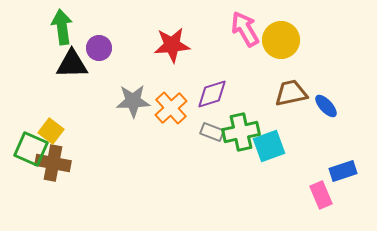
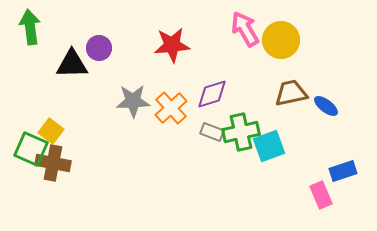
green arrow: moved 32 px left
blue ellipse: rotated 10 degrees counterclockwise
